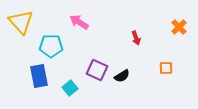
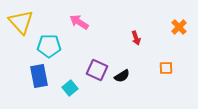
cyan pentagon: moved 2 px left
